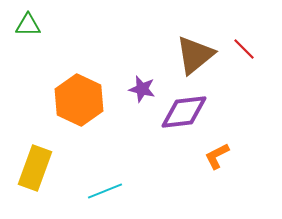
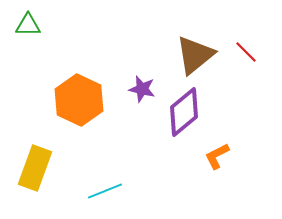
red line: moved 2 px right, 3 px down
purple diamond: rotated 33 degrees counterclockwise
